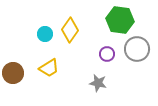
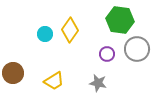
yellow trapezoid: moved 5 px right, 13 px down
